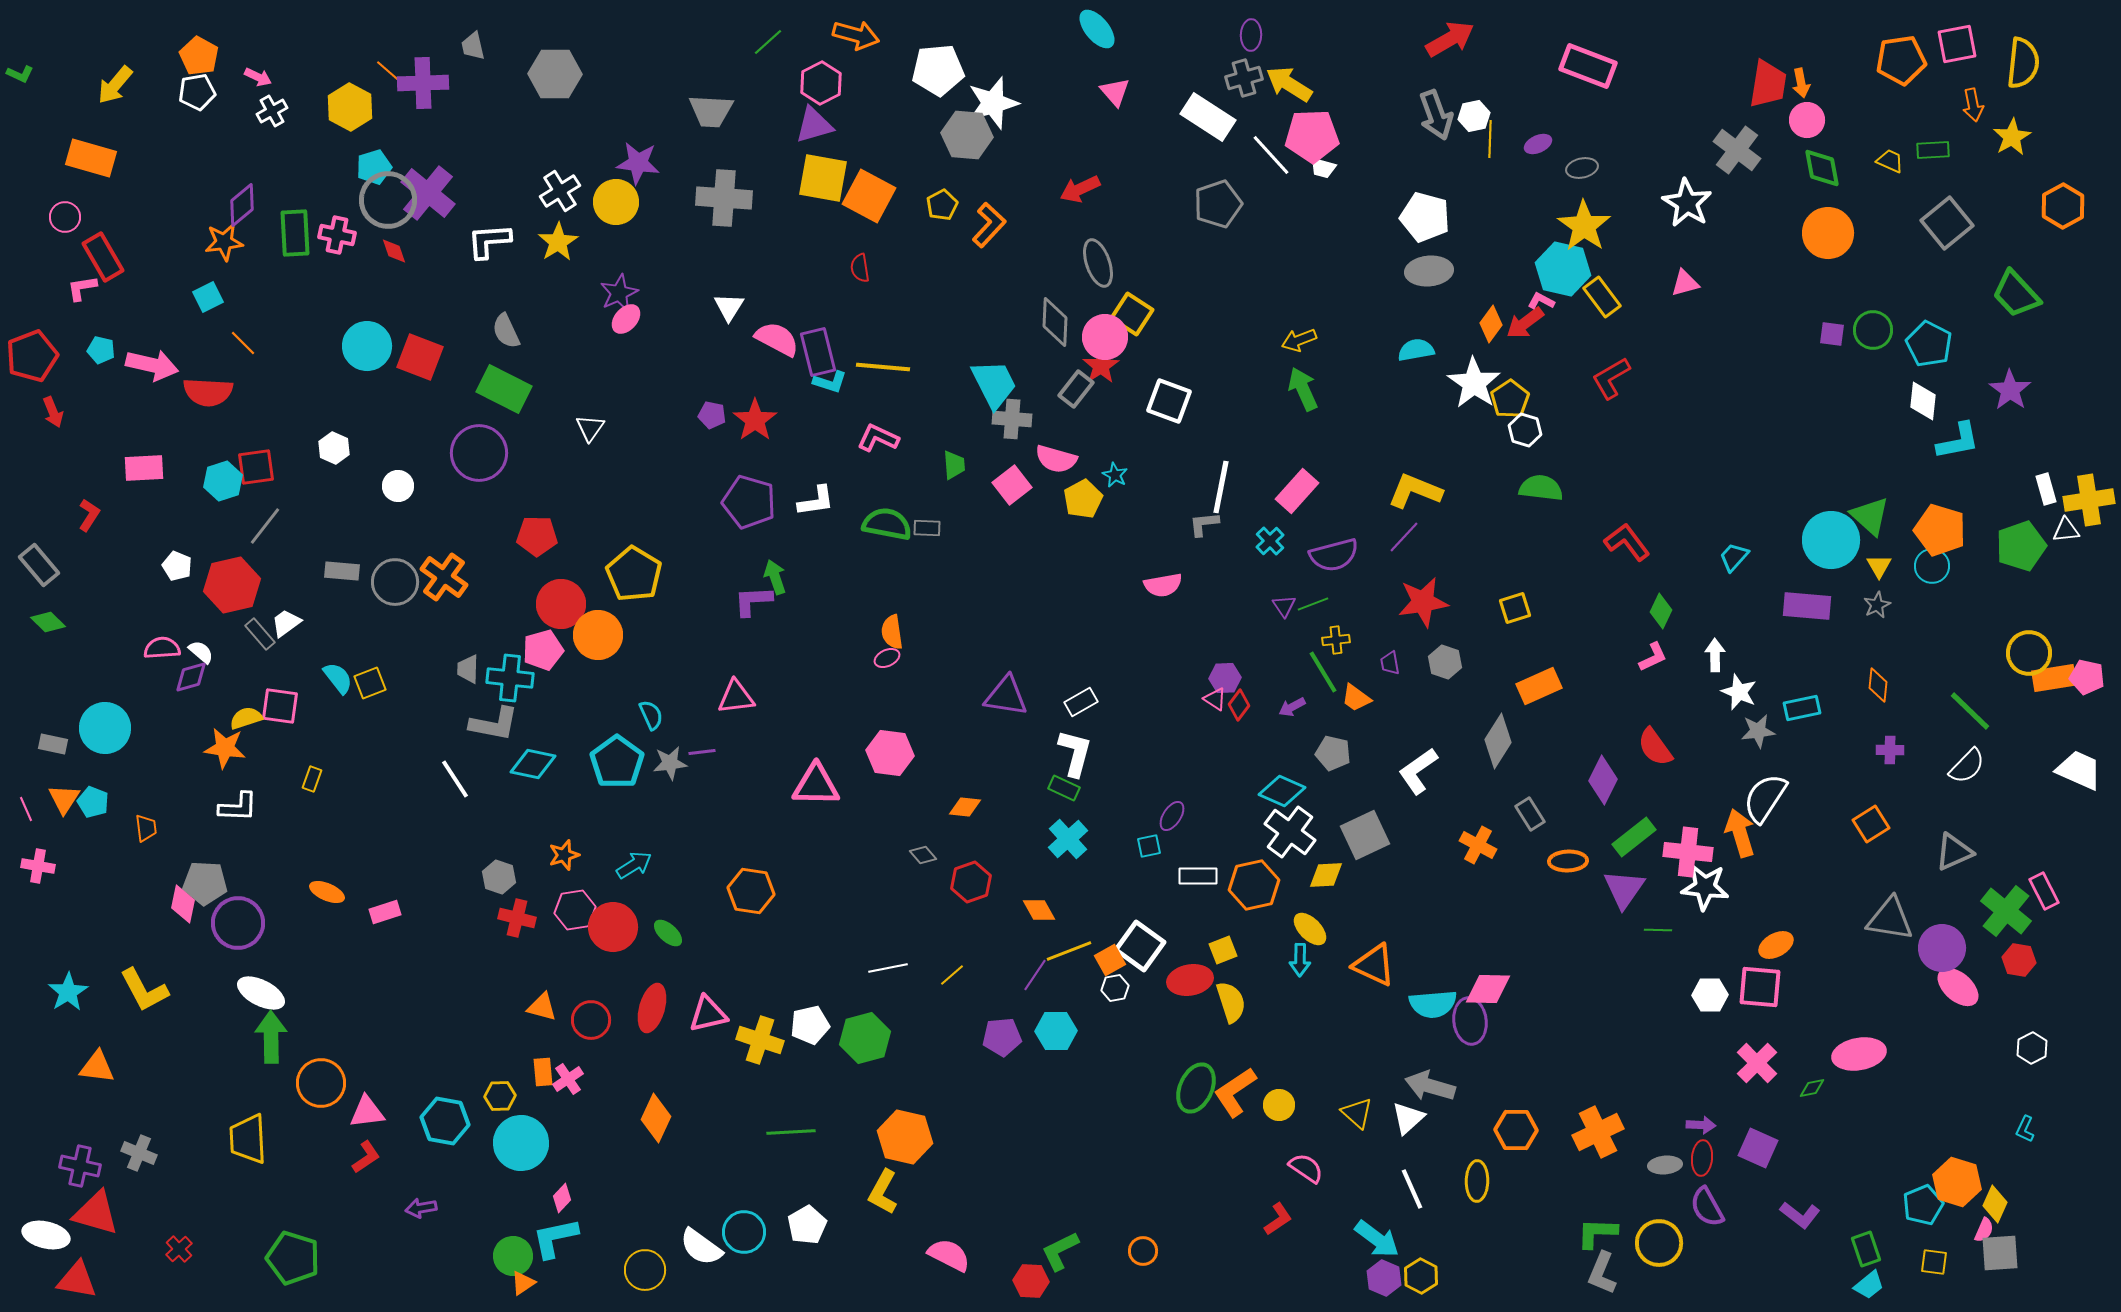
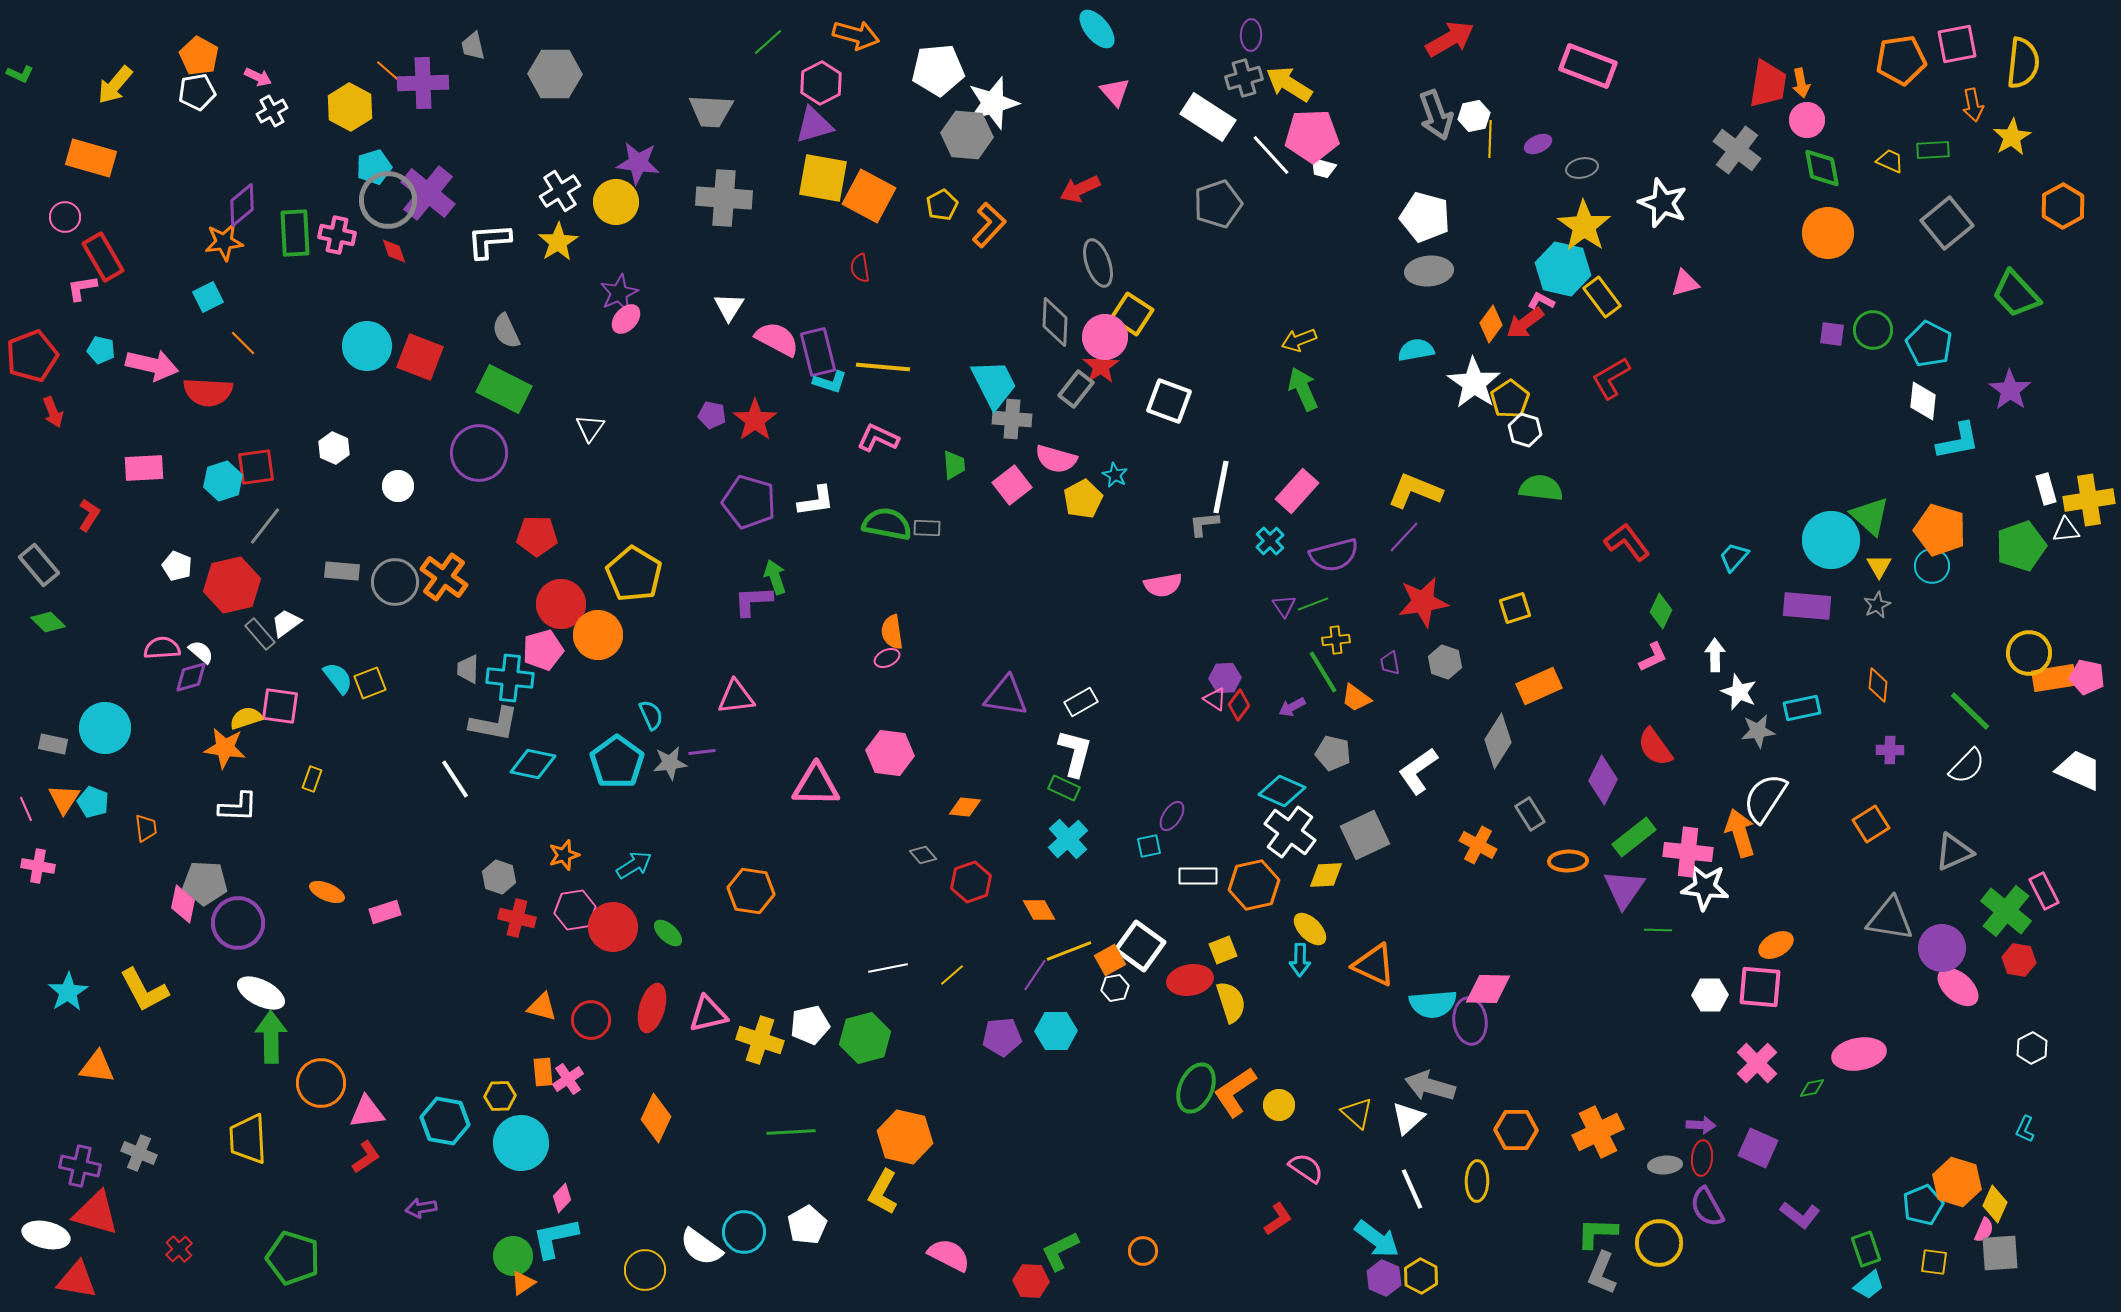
white star at (1687, 203): moved 24 px left; rotated 9 degrees counterclockwise
